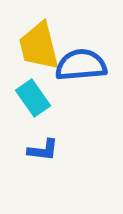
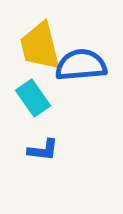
yellow trapezoid: moved 1 px right
